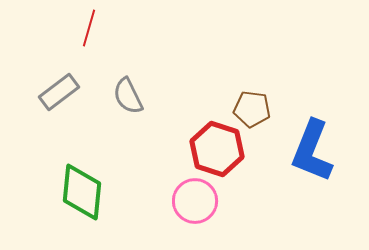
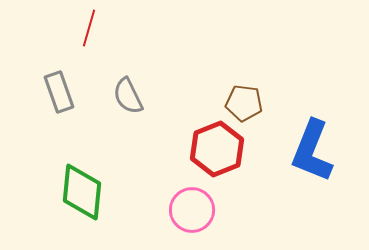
gray rectangle: rotated 72 degrees counterclockwise
brown pentagon: moved 8 px left, 6 px up
red hexagon: rotated 20 degrees clockwise
pink circle: moved 3 px left, 9 px down
